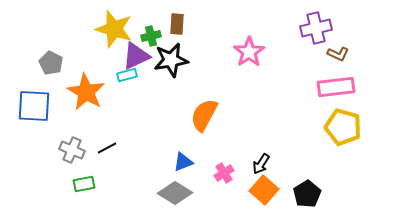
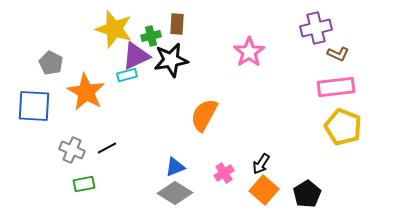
yellow pentagon: rotated 6 degrees clockwise
blue triangle: moved 8 px left, 5 px down
